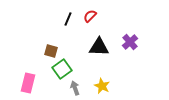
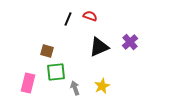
red semicircle: rotated 64 degrees clockwise
black triangle: rotated 25 degrees counterclockwise
brown square: moved 4 px left
green square: moved 6 px left, 3 px down; rotated 30 degrees clockwise
yellow star: rotated 21 degrees clockwise
